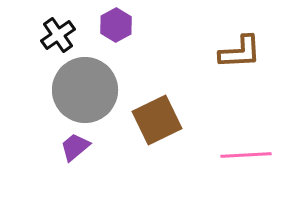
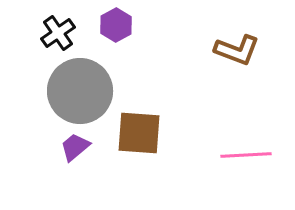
black cross: moved 2 px up
brown L-shape: moved 3 px left, 2 px up; rotated 24 degrees clockwise
gray circle: moved 5 px left, 1 px down
brown square: moved 18 px left, 13 px down; rotated 30 degrees clockwise
